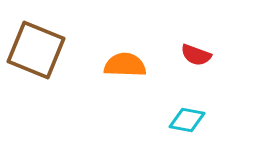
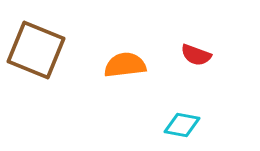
orange semicircle: rotated 9 degrees counterclockwise
cyan diamond: moved 5 px left, 5 px down
